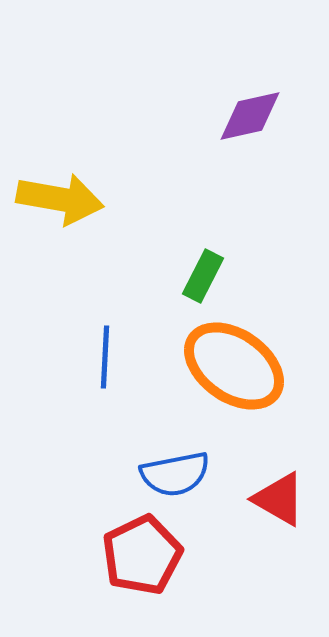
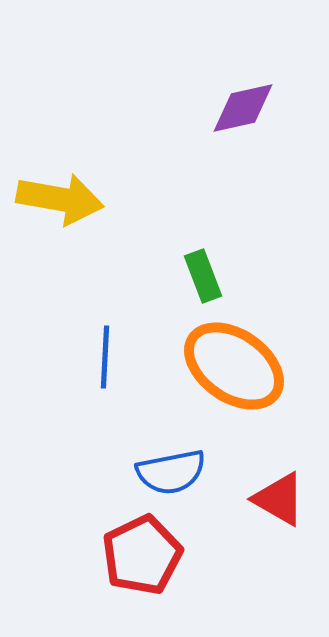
purple diamond: moved 7 px left, 8 px up
green rectangle: rotated 48 degrees counterclockwise
blue semicircle: moved 4 px left, 2 px up
